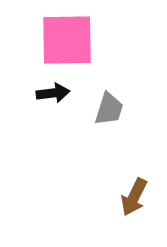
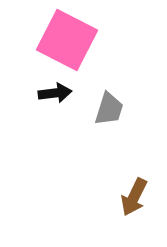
pink square: rotated 28 degrees clockwise
black arrow: moved 2 px right
